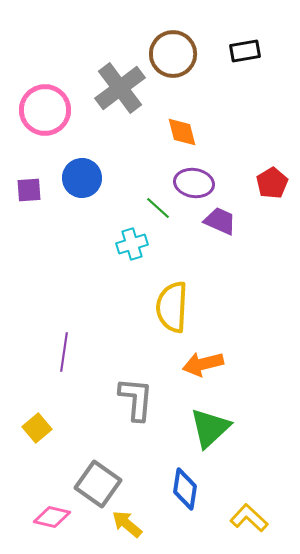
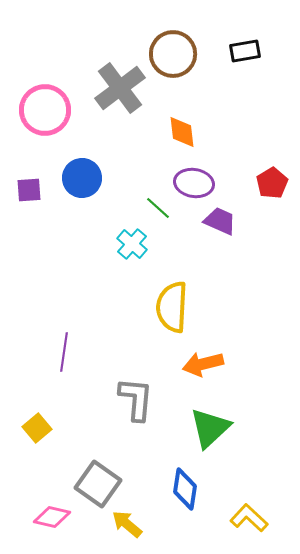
orange diamond: rotated 8 degrees clockwise
cyan cross: rotated 32 degrees counterclockwise
